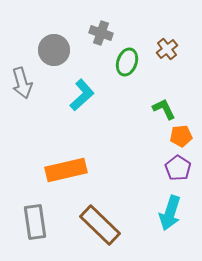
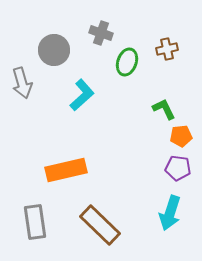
brown cross: rotated 25 degrees clockwise
purple pentagon: rotated 25 degrees counterclockwise
